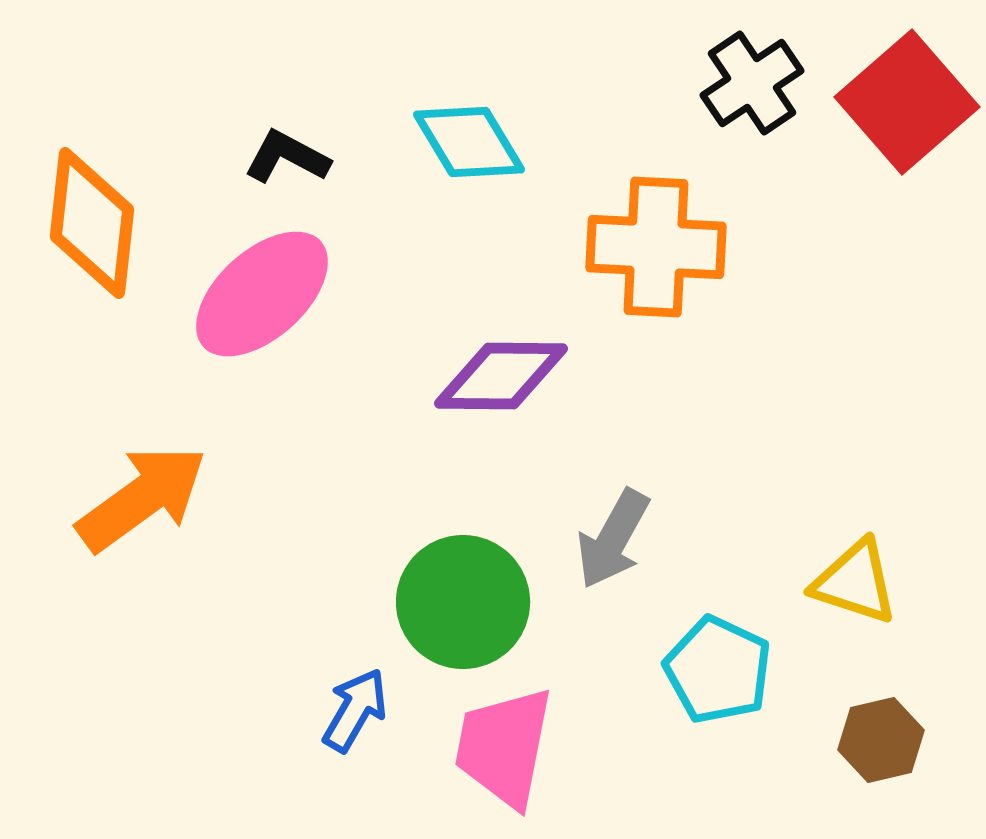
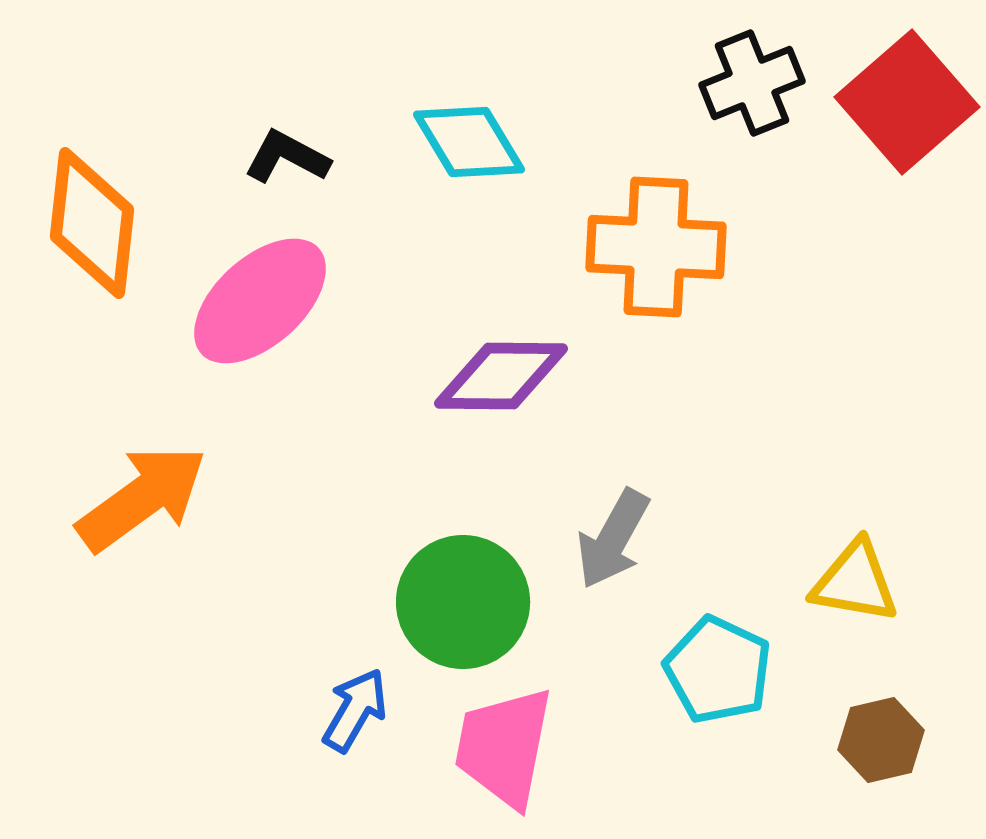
black cross: rotated 12 degrees clockwise
pink ellipse: moved 2 px left, 7 px down
yellow triangle: rotated 8 degrees counterclockwise
